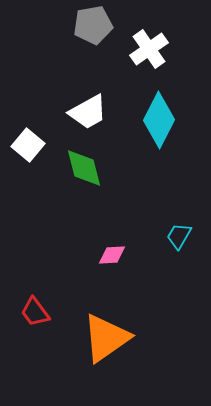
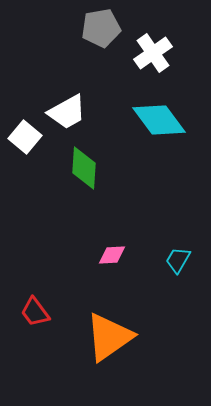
gray pentagon: moved 8 px right, 3 px down
white cross: moved 4 px right, 4 px down
white trapezoid: moved 21 px left
cyan diamond: rotated 64 degrees counterclockwise
white square: moved 3 px left, 8 px up
green diamond: rotated 18 degrees clockwise
cyan trapezoid: moved 1 px left, 24 px down
orange triangle: moved 3 px right, 1 px up
